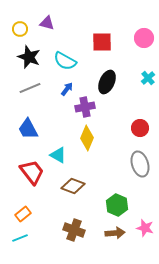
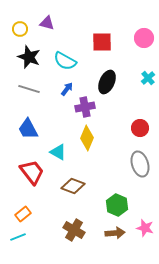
gray line: moved 1 px left, 1 px down; rotated 40 degrees clockwise
cyan triangle: moved 3 px up
brown cross: rotated 10 degrees clockwise
cyan line: moved 2 px left, 1 px up
